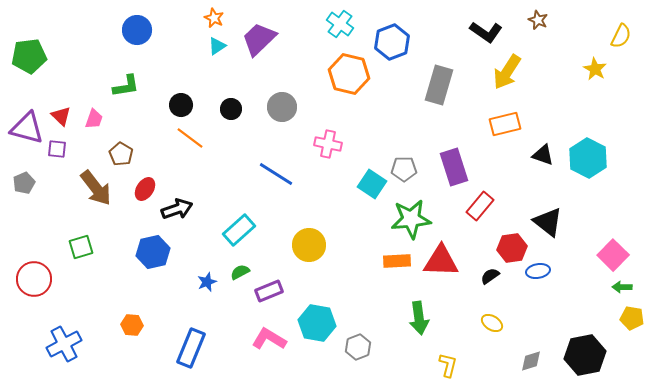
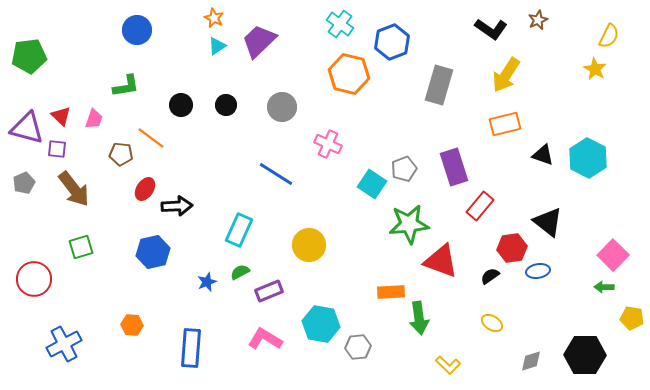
brown star at (538, 20): rotated 24 degrees clockwise
black L-shape at (486, 32): moved 5 px right, 3 px up
yellow semicircle at (621, 36): moved 12 px left
purple trapezoid at (259, 39): moved 2 px down
yellow arrow at (507, 72): moved 1 px left, 3 px down
black circle at (231, 109): moved 5 px left, 4 px up
orange line at (190, 138): moved 39 px left
pink cross at (328, 144): rotated 12 degrees clockwise
brown pentagon at (121, 154): rotated 25 degrees counterclockwise
gray pentagon at (404, 169): rotated 20 degrees counterclockwise
brown arrow at (96, 188): moved 22 px left, 1 px down
black arrow at (177, 209): moved 3 px up; rotated 16 degrees clockwise
green star at (411, 219): moved 2 px left, 5 px down
cyan rectangle at (239, 230): rotated 24 degrees counterclockwise
orange rectangle at (397, 261): moved 6 px left, 31 px down
red triangle at (441, 261): rotated 18 degrees clockwise
green arrow at (622, 287): moved 18 px left
cyan hexagon at (317, 323): moved 4 px right, 1 px down
pink L-shape at (269, 339): moved 4 px left
gray hexagon at (358, 347): rotated 15 degrees clockwise
blue rectangle at (191, 348): rotated 18 degrees counterclockwise
black hexagon at (585, 355): rotated 12 degrees clockwise
yellow L-shape at (448, 365): rotated 120 degrees clockwise
